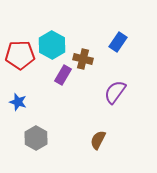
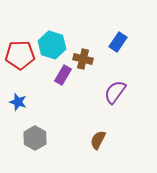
cyan hexagon: rotated 12 degrees counterclockwise
gray hexagon: moved 1 px left
